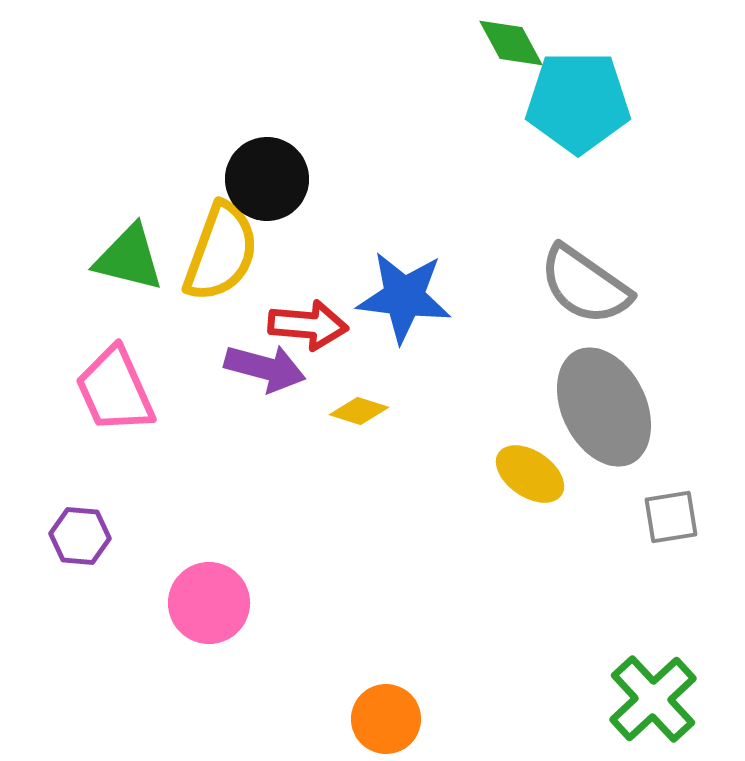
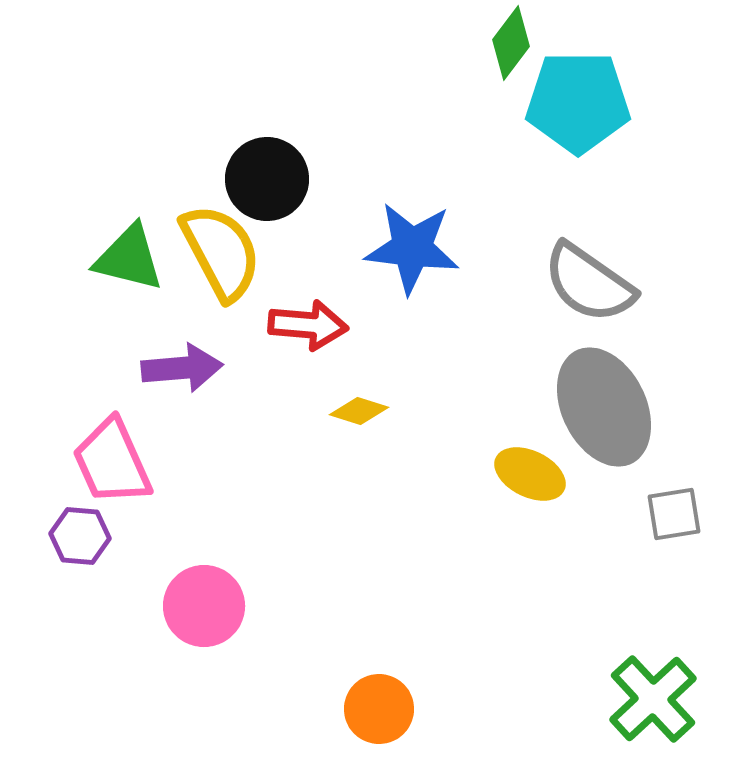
green diamond: rotated 66 degrees clockwise
yellow semicircle: rotated 48 degrees counterclockwise
gray semicircle: moved 4 px right, 2 px up
blue star: moved 8 px right, 49 px up
purple arrow: moved 83 px left; rotated 20 degrees counterclockwise
pink trapezoid: moved 3 px left, 72 px down
yellow ellipse: rotated 8 degrees counterclockwise
gray square: moved 3 px right, 3 px up
pink circle: moved 5 px left, 3 px down
orange circle: moved 7 px left, 10 px up
